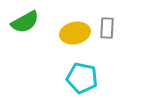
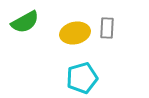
cyan pentagon: rotated 28 degrees counterclockwise
